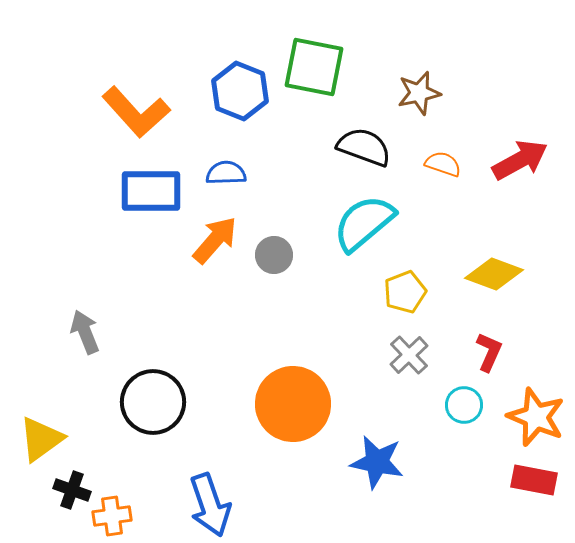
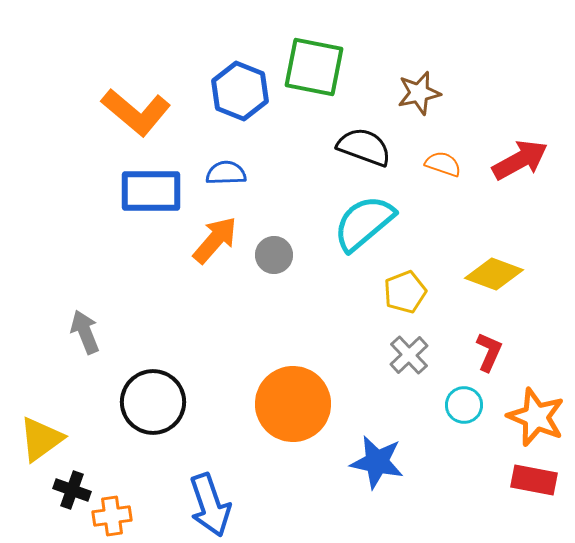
orange L-shape: rotated 8 degrees counterclockwise
